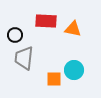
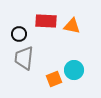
orange triangle: moved 1 px left, 3 px up
black circle: moved 4 px right, 1 px up
orange square: rotated 21 degrees counterclockwise
